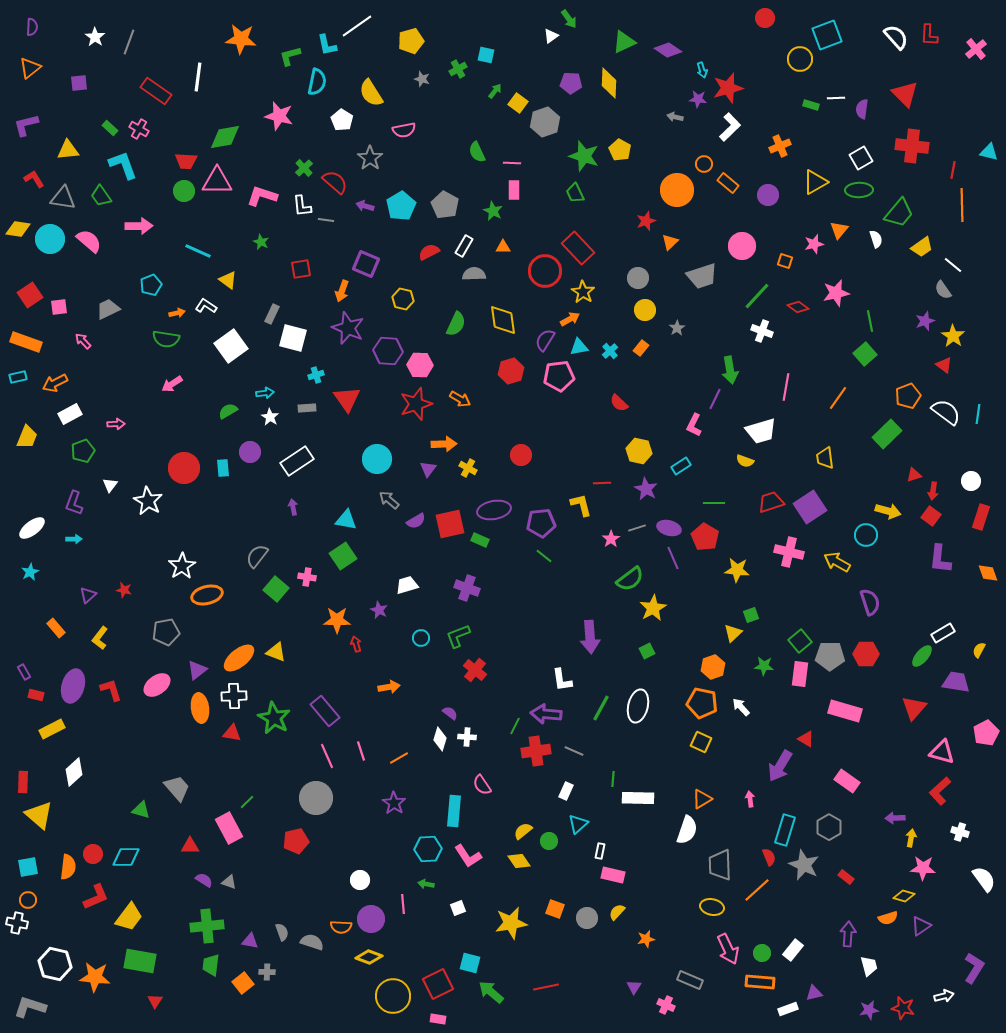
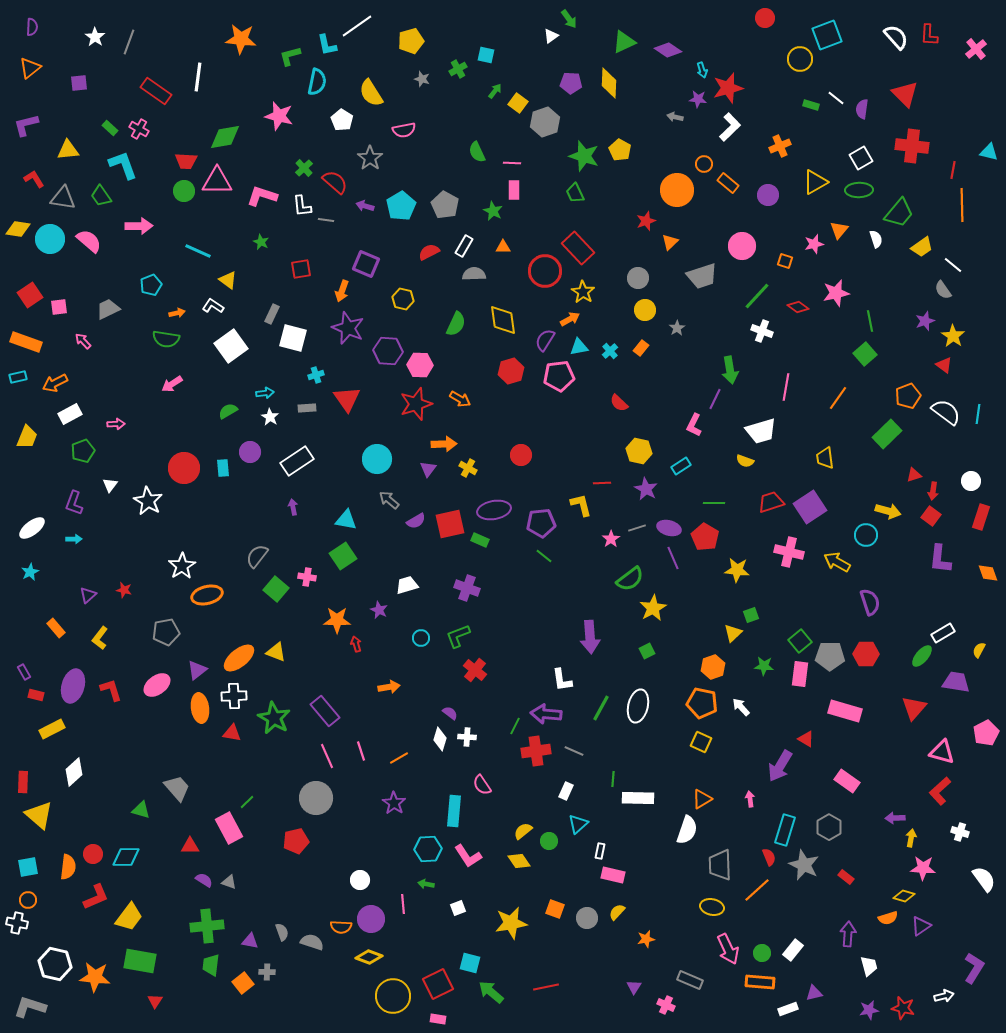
white line at (836, 98): rotated 42 degrees clockwise
white L-shape at (206, 306): moved 7 px right
